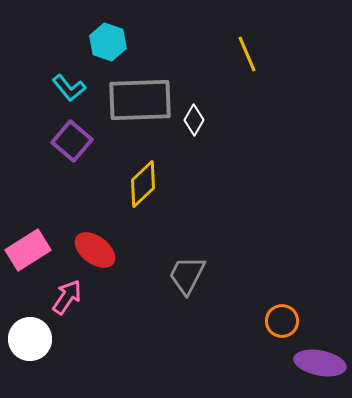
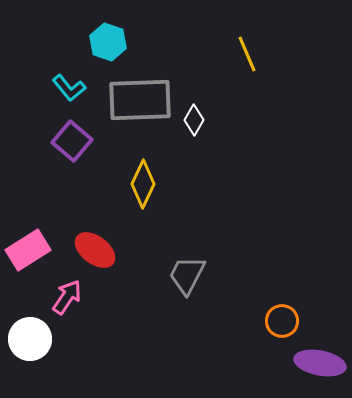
yellow diamond: rotated 21 degrees counterclockwise
